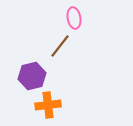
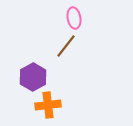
brown line: moved 6 px right
purple hexagon: moved 1 px right, 1 px down; rotated 16 degrees counterclockwise
